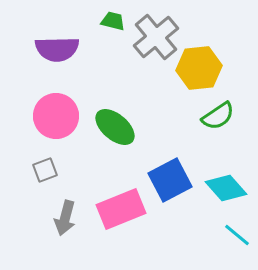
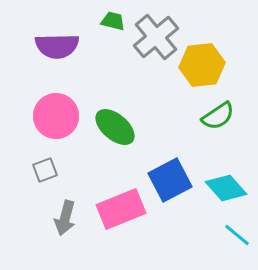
purple semicircle: moved 3 px up
yellow hexagon: moved 3 px right, 3 px up
